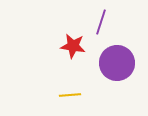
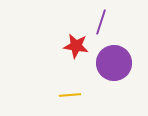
red star: moved 3 px right
purple circle: moved 3 px left
